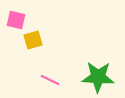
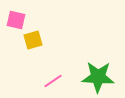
pink line: moved 3 px right, 1 px down; rotated 60 degrees counterclockwise
